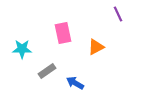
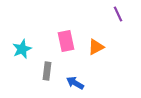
pink rectangle: moved 3 px right, 8 px down
cyan star: rotated 24 degrees counterclockwise
gray rectangle: rotated 48 degrees counterclockwise
